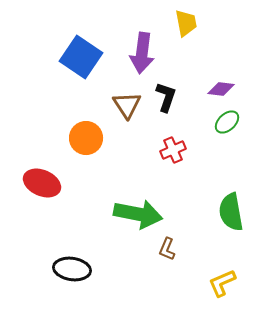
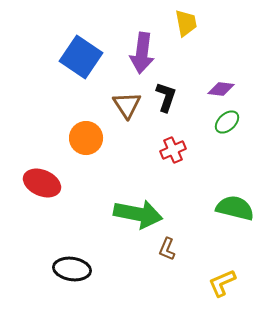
green semicircle: moved 4 px right, 4 px up; rotated 114 degrees clockwise
